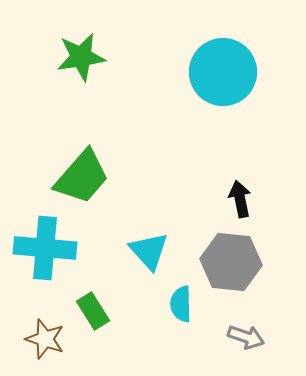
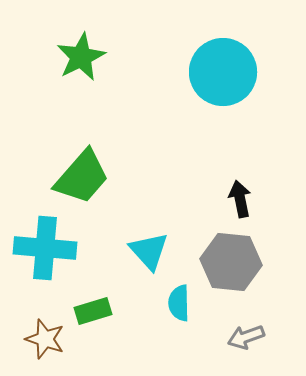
green star: rotated 18 degrees counterclockwise
cyan semicircle: moved 2 px left, 1 px up
green rectangle: rotated 75 degrees counterclockwise
gray arrow: rotated 141 degrees clockwise
